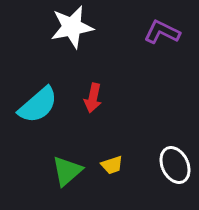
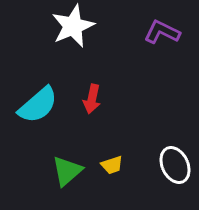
white star: moved 1 px right, 1 px up; rotated 12 degrees counterclockwise
red arrow: moved 1 px left, 1 px down
